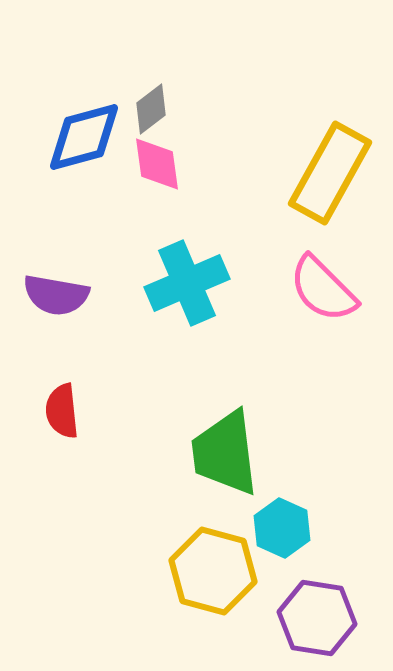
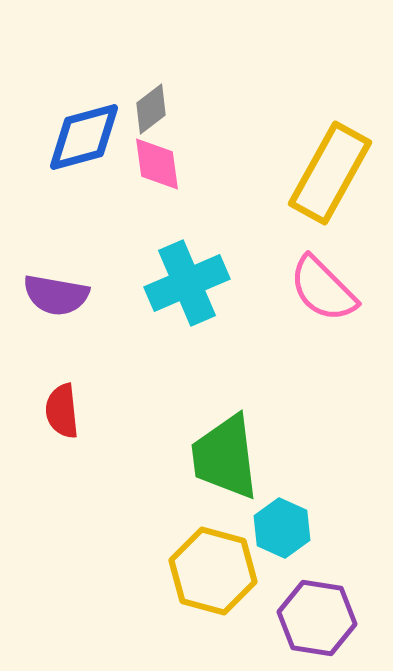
green trapezoid: moved 4 px down
